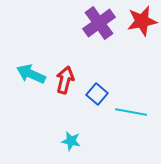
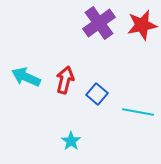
red star: moved 4 px down
cyan arrow: moved 5 px left, 3 px down
cyan line: moved 7 px right
cyan star: rotated 24 degrees clockwise
